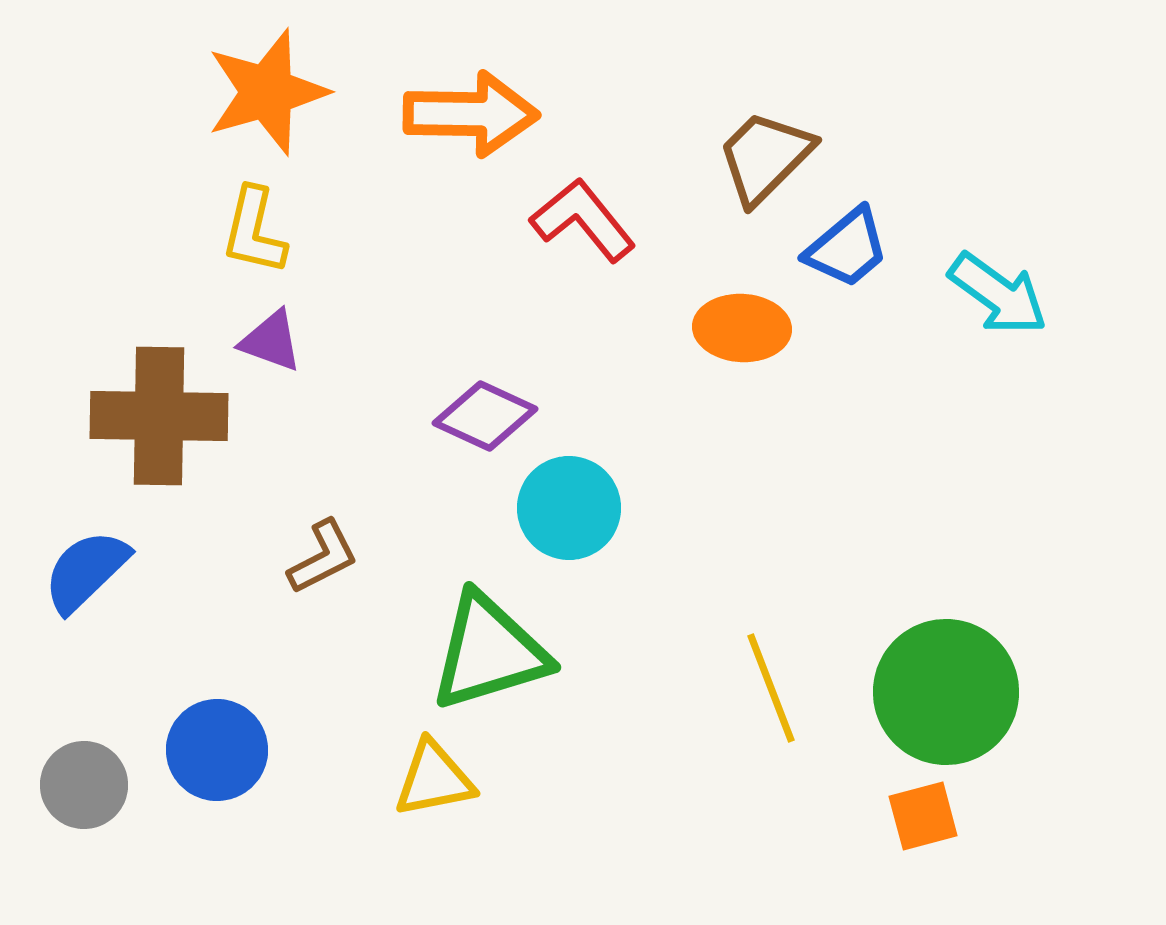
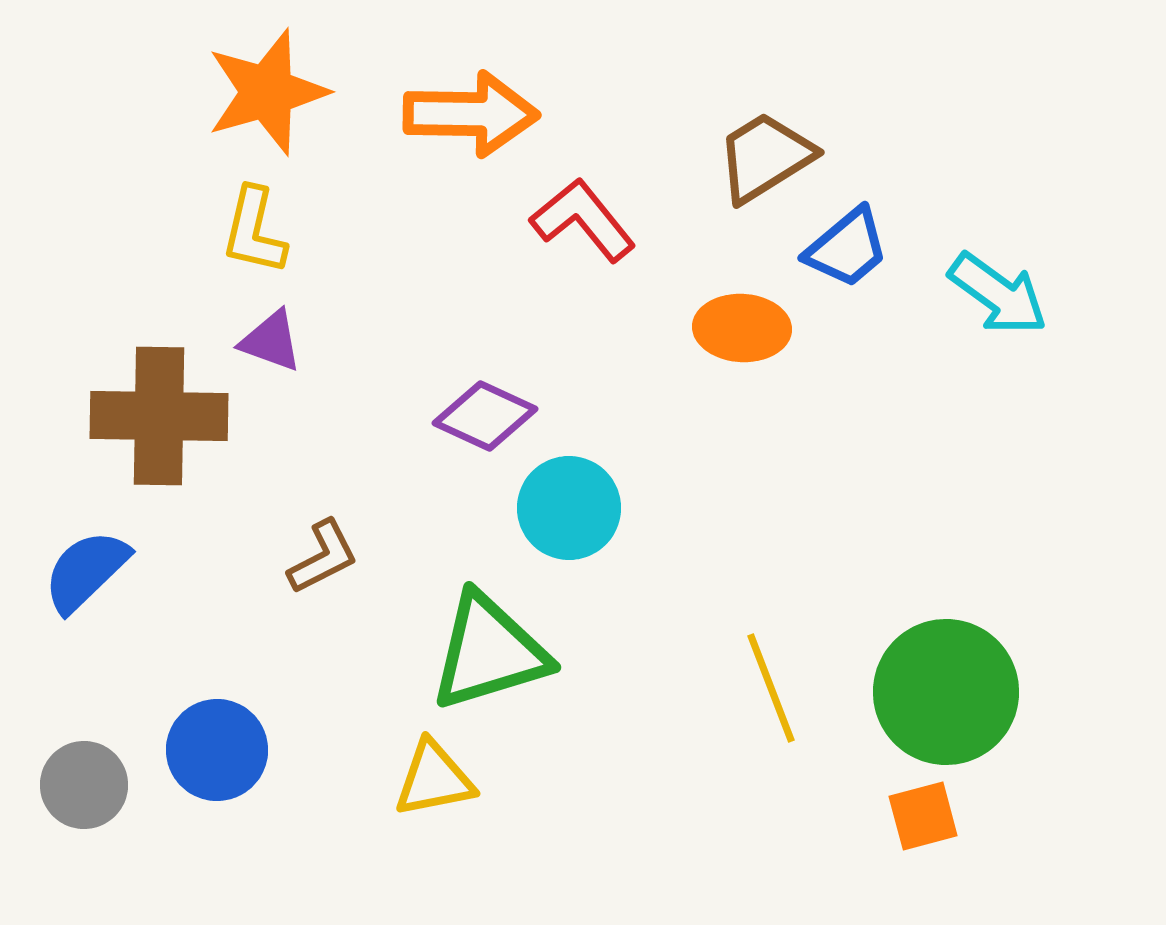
brown trapezoid: rotated 13 degrees clockwise
